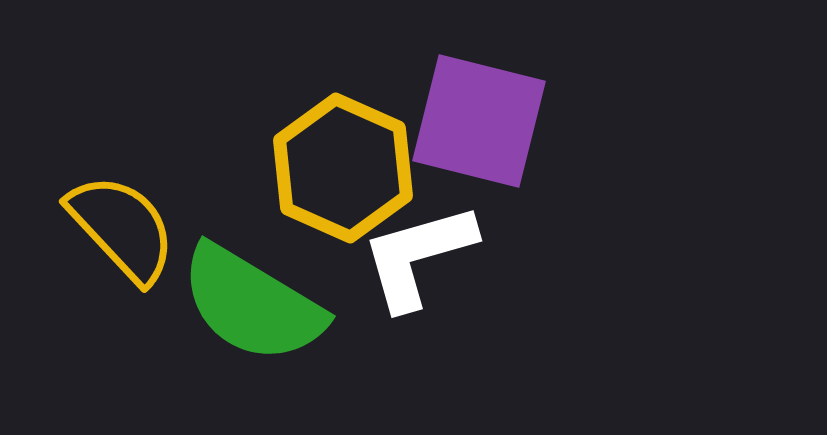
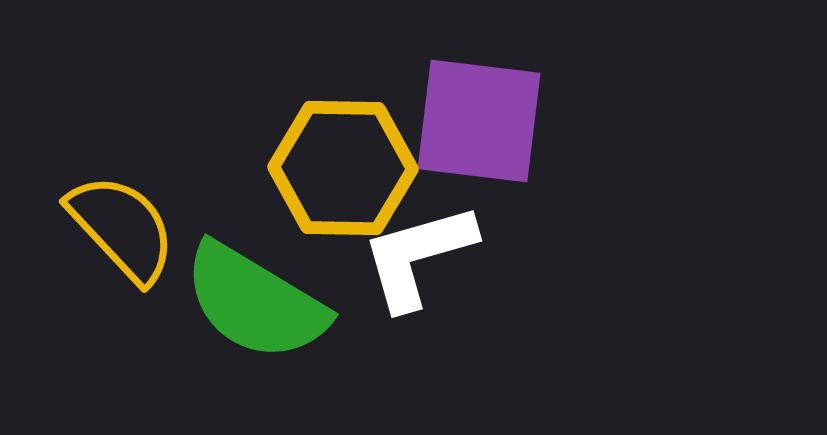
purple square: rotated 7 degrees counterclockwise
yellow hexagon: rotated 23 degrees counterclockwise
green semicircle: moved 3 px right, 2 px up
